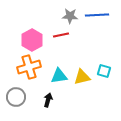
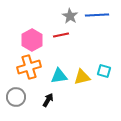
gray star: rotated 28 degrees clockwise
black arrow: rotated 16 degrees clockwise
